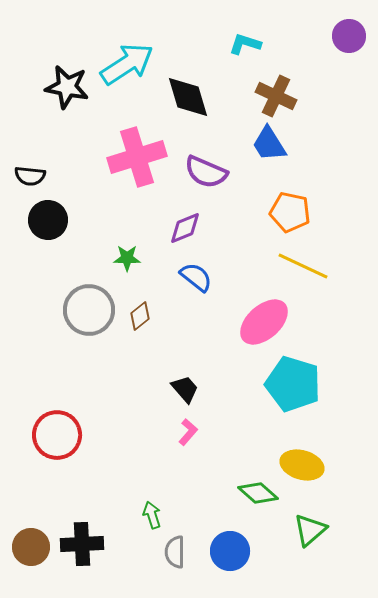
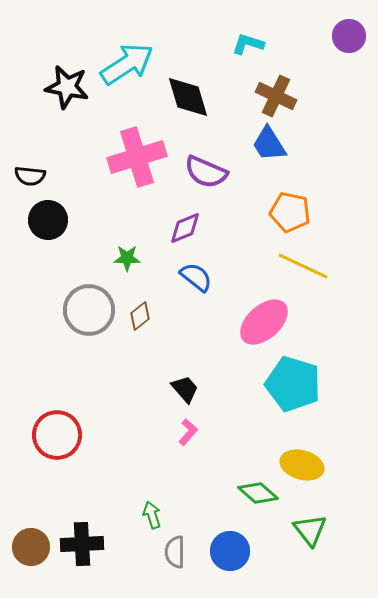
cyan L-shape: moved 3 px right
green triangle: rotated 27 degrees counterclockwise
